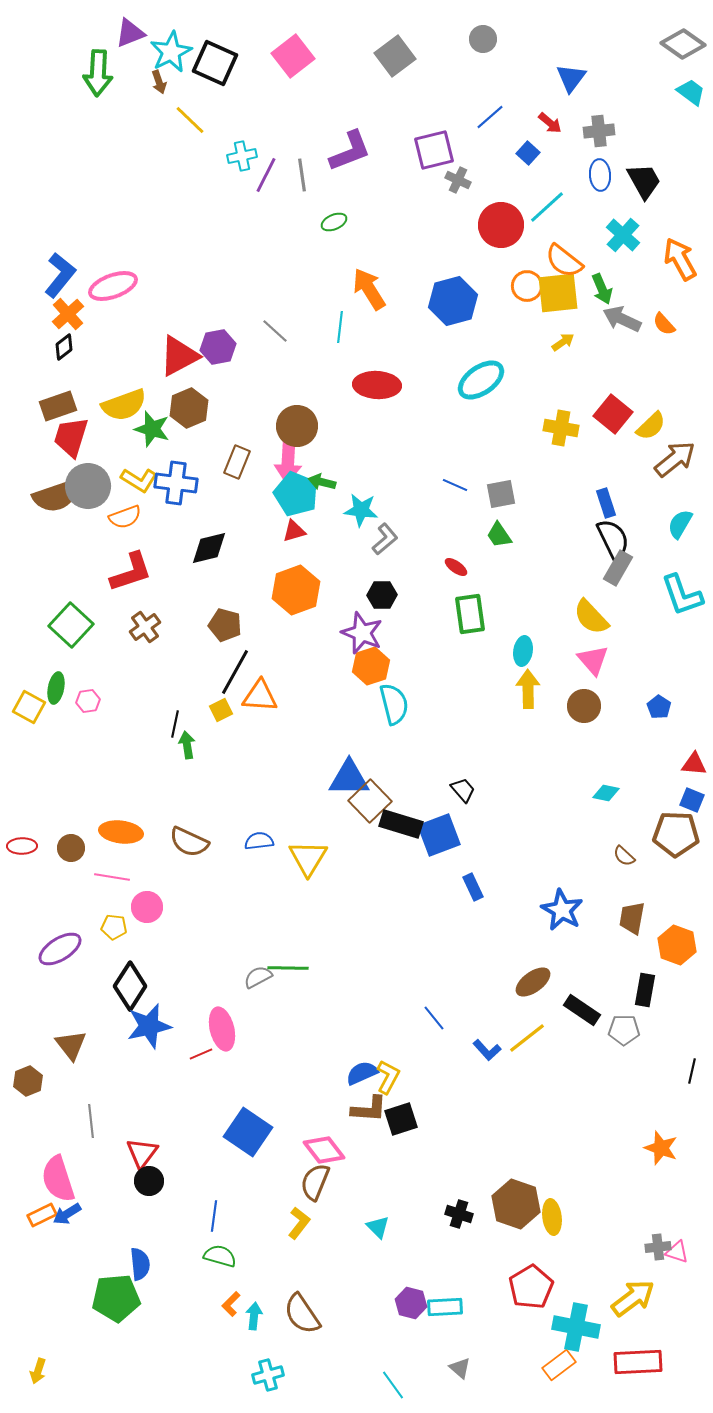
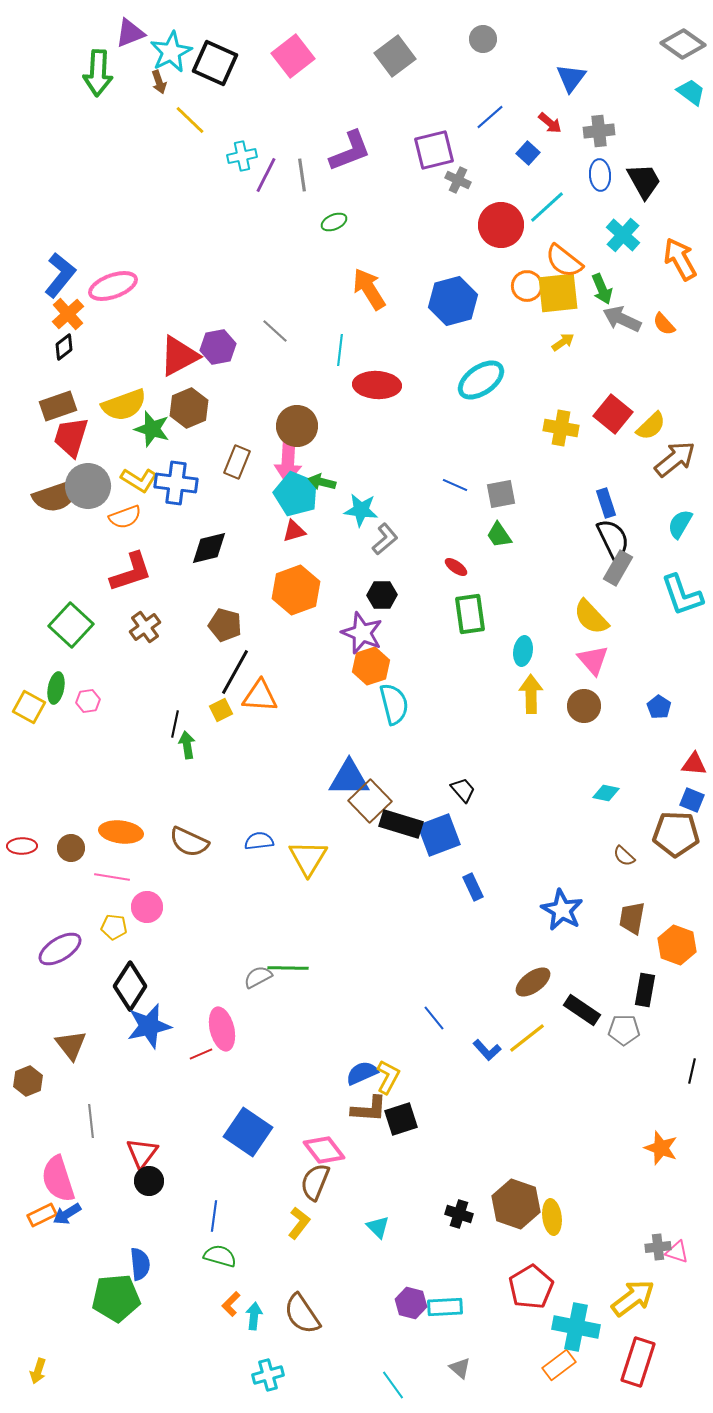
cyan line at (340, 327): moved 23 px down
yellow arrow at (528, 689): moved 3 px right, 5 px down
red rectangle at (638, 1362): rotated 69 degrees counterclockwise
